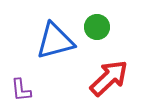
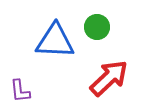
blue triangle: rotated 18 degrees clockwise
purple L-shape: moved 1 px left, 1 px down
